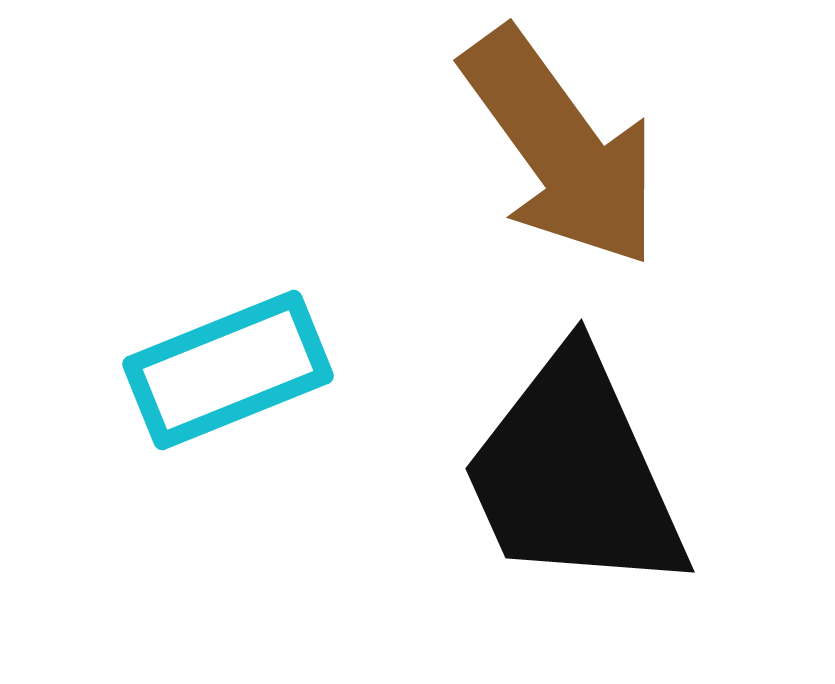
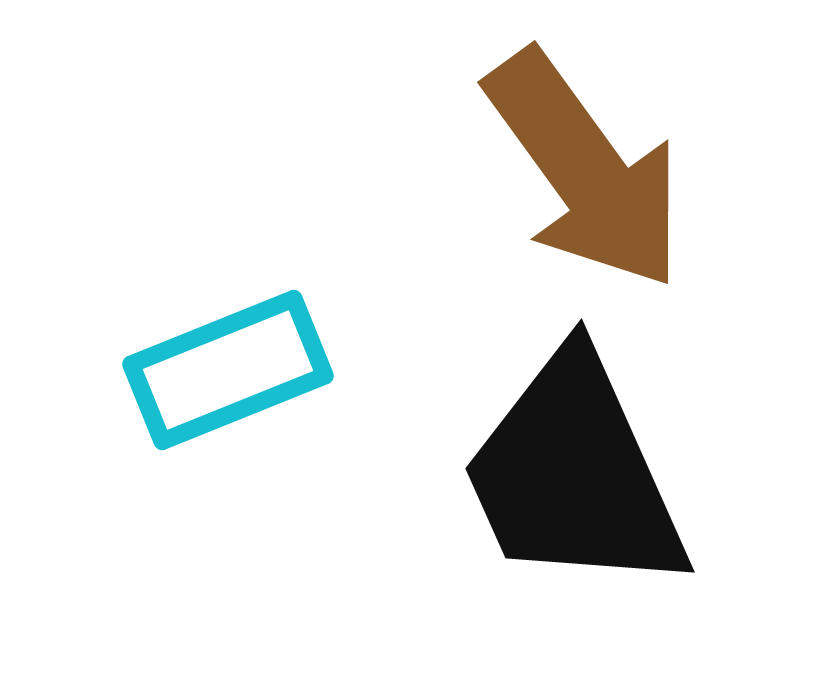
brown arrow: moved 24 px right, 22 px down
